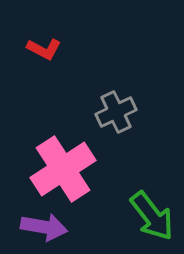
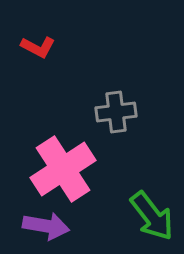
red L-shape: moved 6 px left, 2 px up
gray cross: rotated 18 degrees clockwise
purple arrow: moved 2 px right, 1 px up
